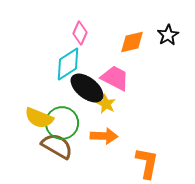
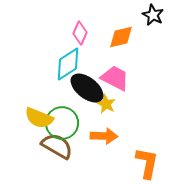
black star: moved 15 px left, 20 px up; rotated 15 degrees counterclockwise
orange diamond: moved 11 px left, 5 px up
